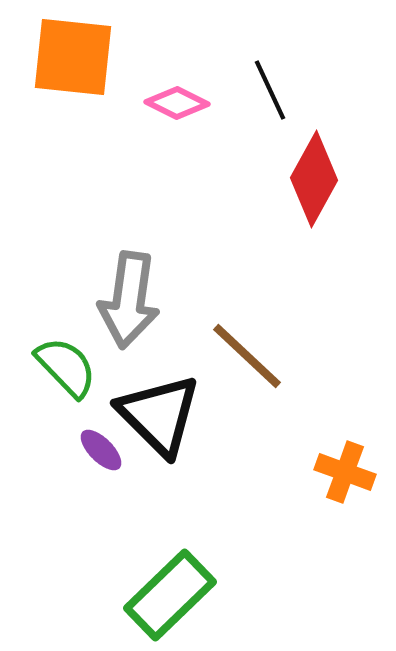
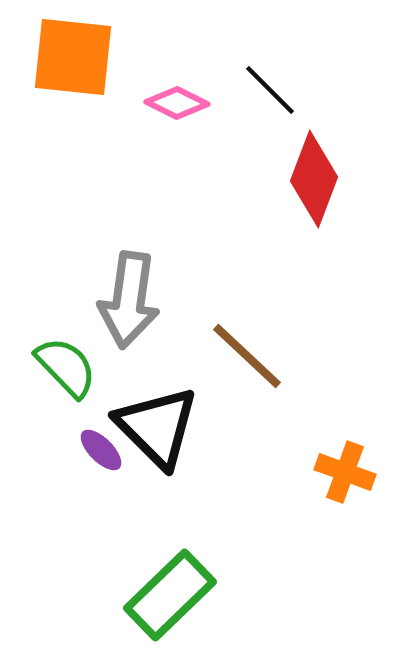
black line: rotated 20 degrees counterclockwise
red diamond: rotated 8 degrees counterclockwise
black triangle: moved 2 px left, 12 px down
